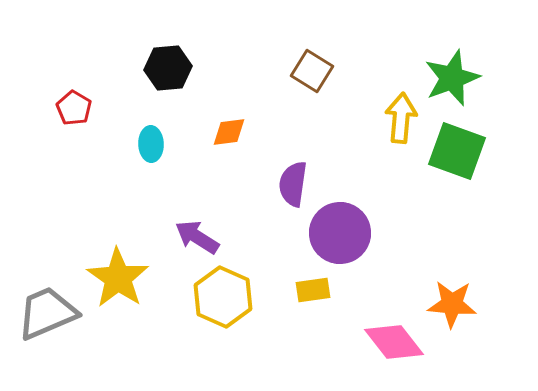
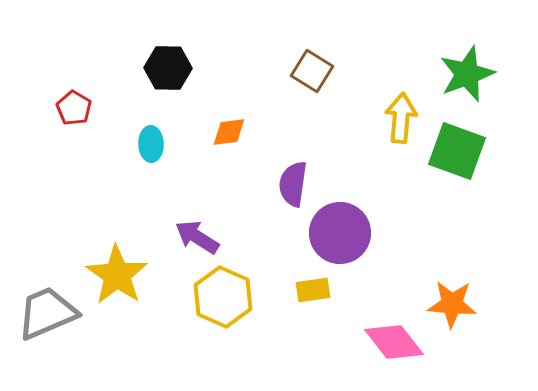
black hexagon: rotated 6 degrees clockwise
green star: moved 15 px right, 4 px up
yellow star: moved 1 px left, 3 px up
